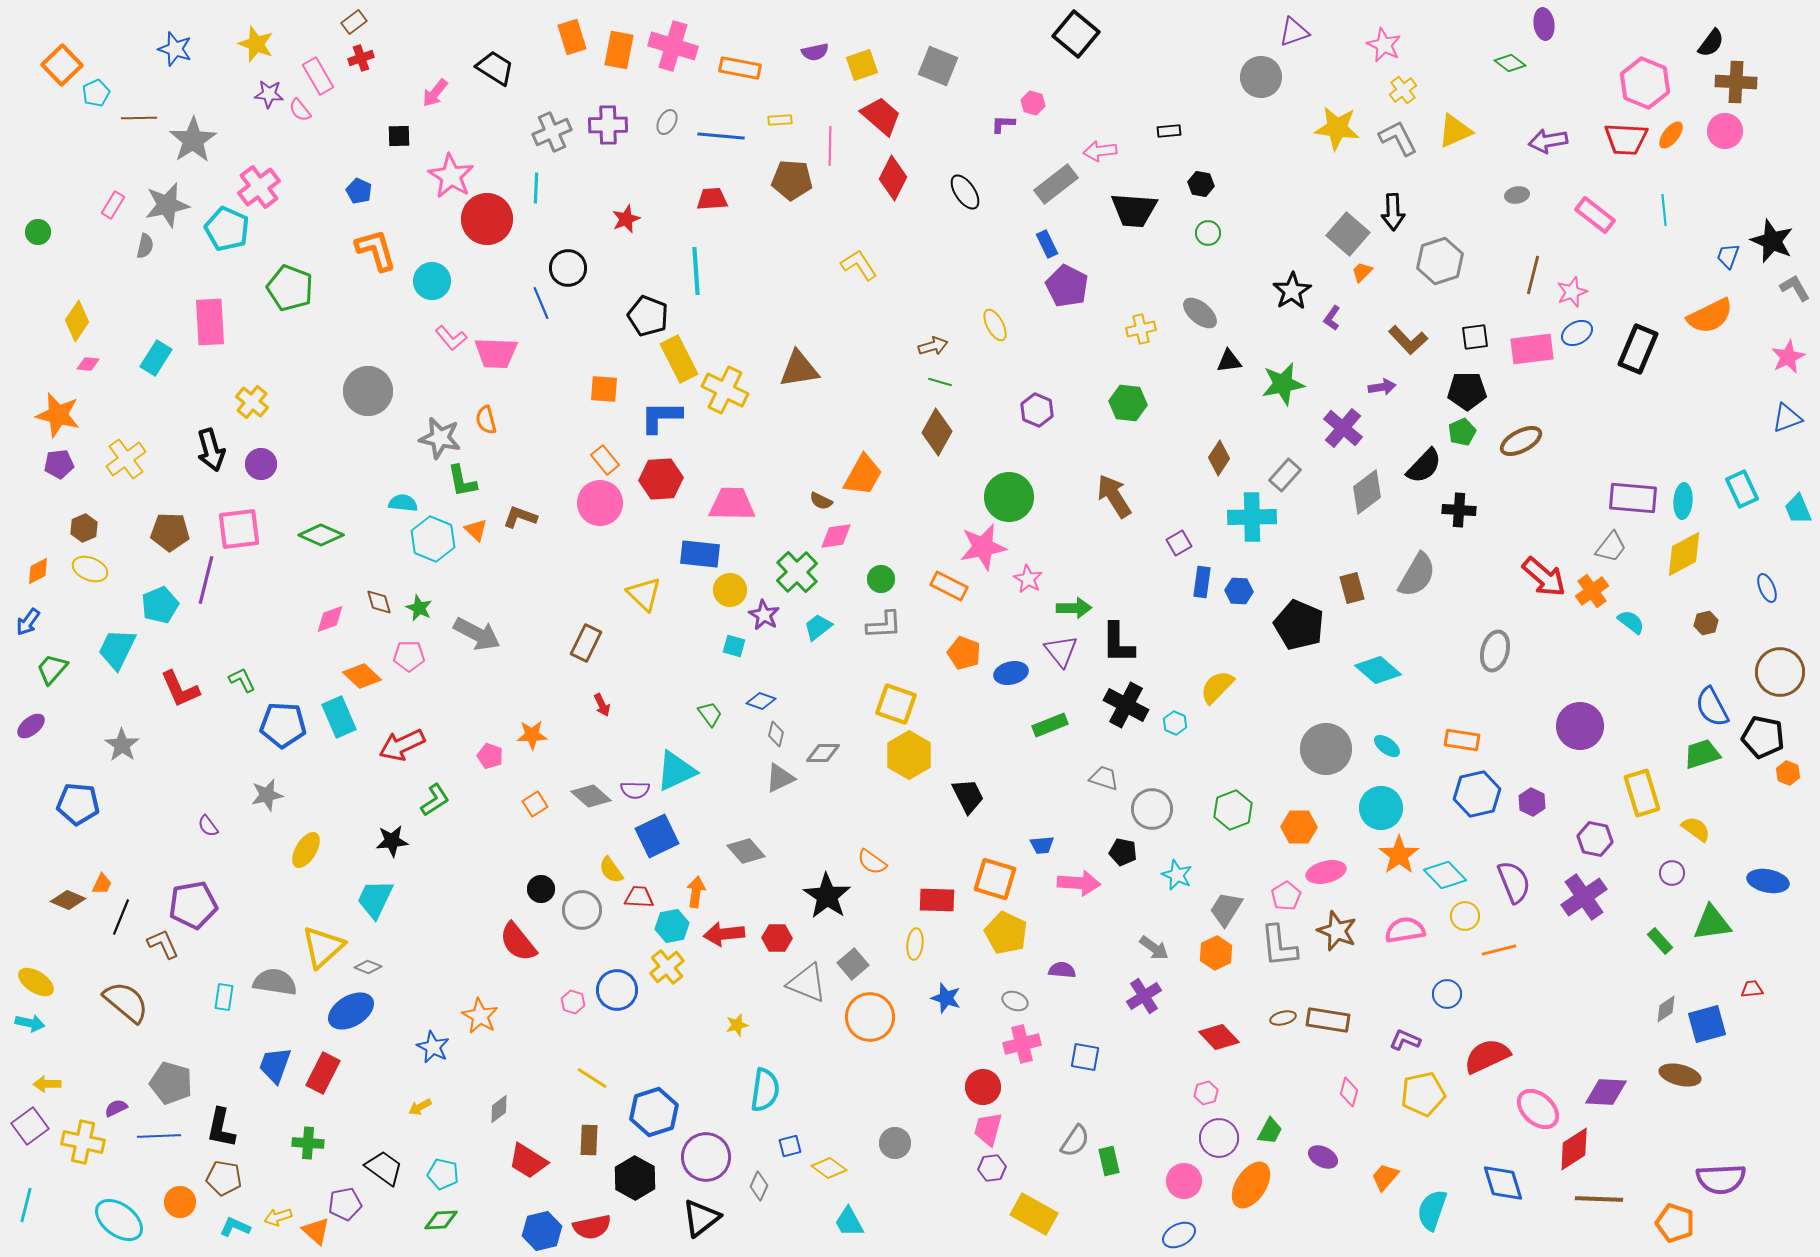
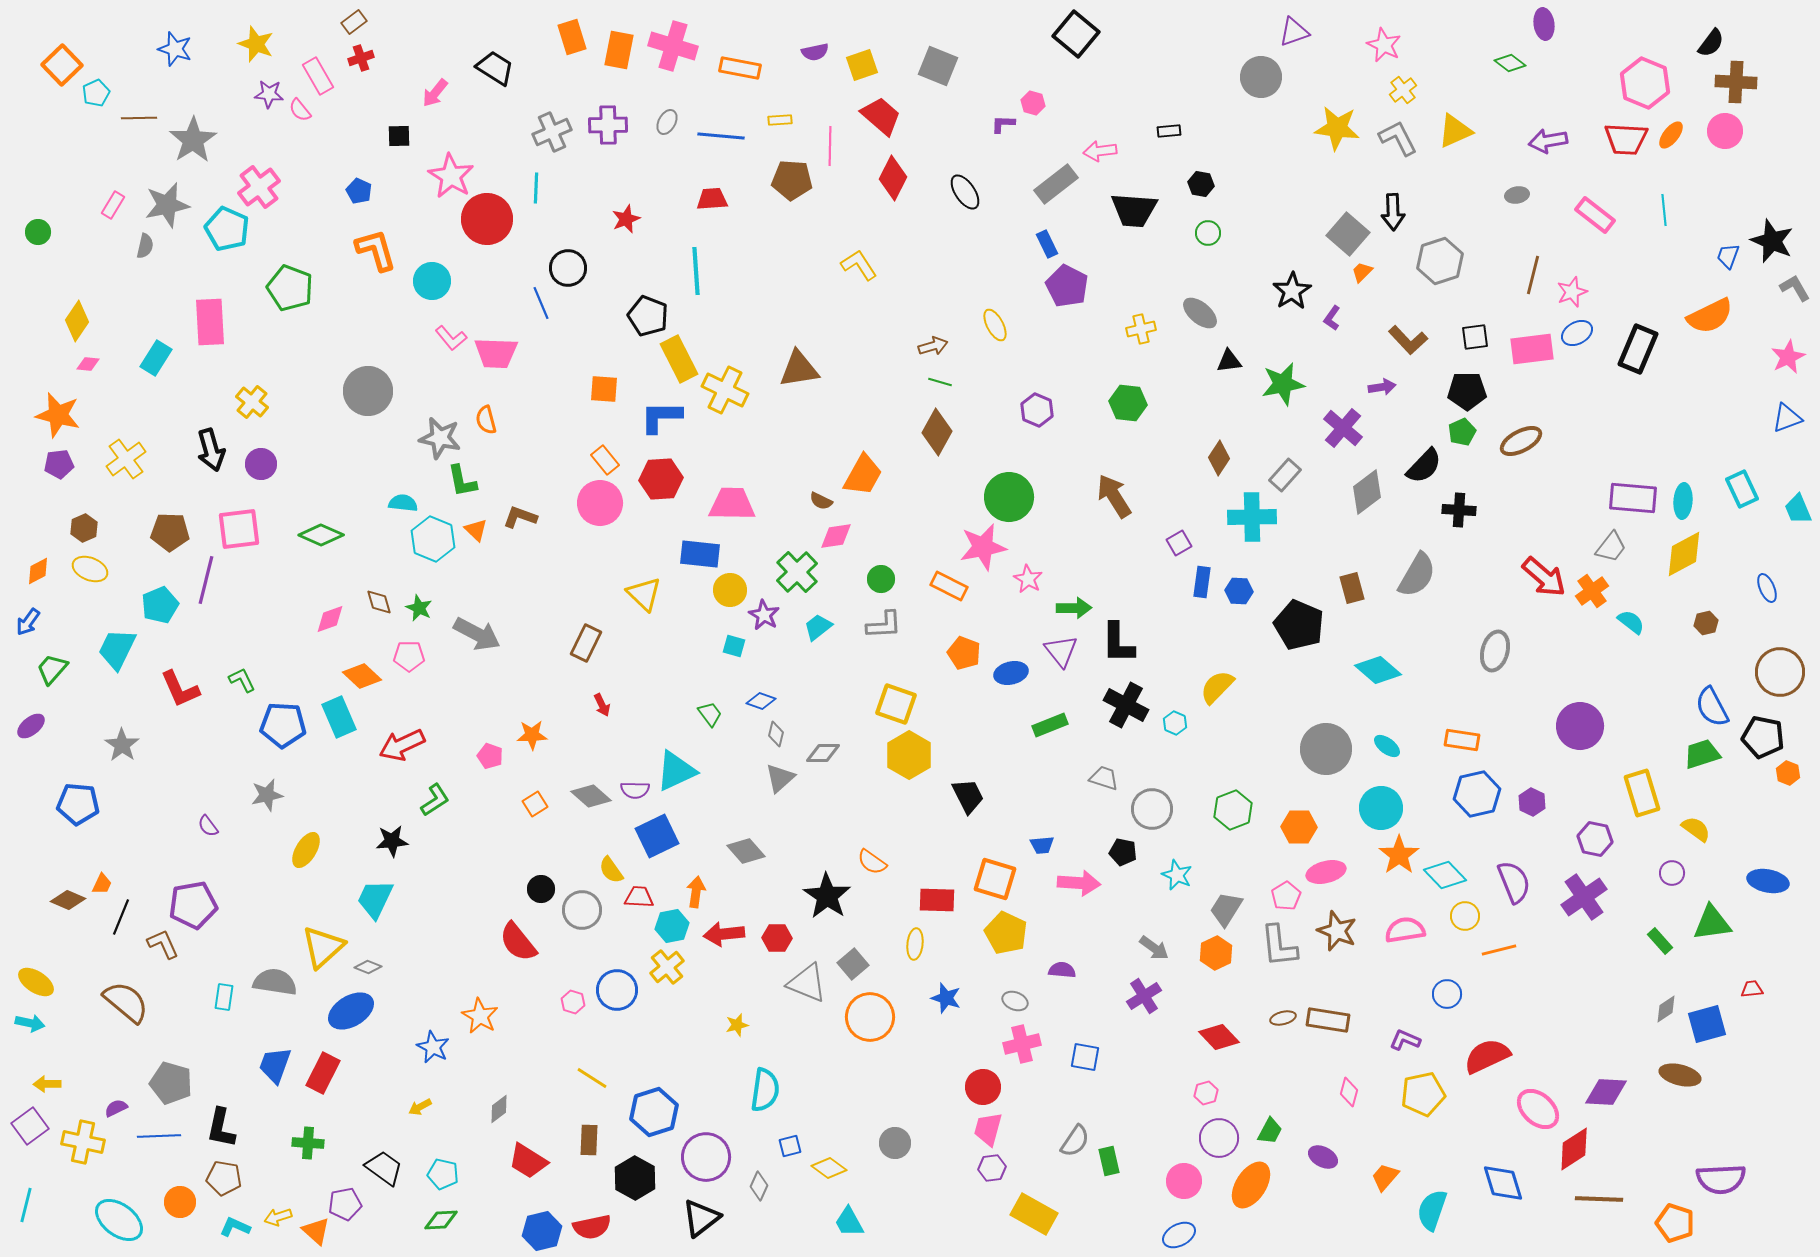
gray triangle at (780, 778): rotated 16 degrees counterclockwise
